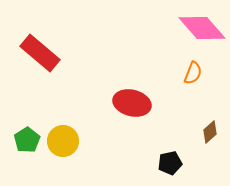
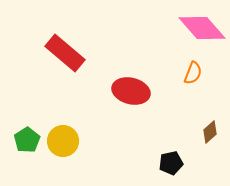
red rectangle: moved 25 px right
red ellipse: moved 1 px left, 12 px up
black pentagon: moved 1 px right
